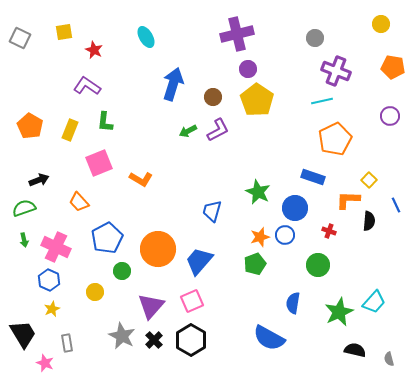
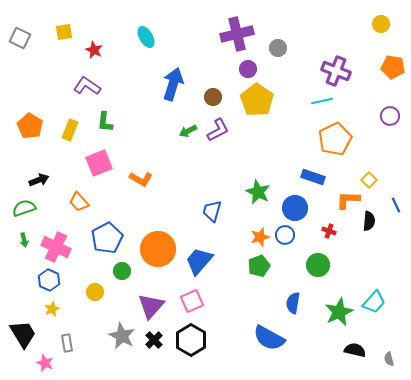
gray circle at (315, 38): moved 37 px left, 10 px down
green pentagon at (255, 264): moved 4 px right, 2 px down
